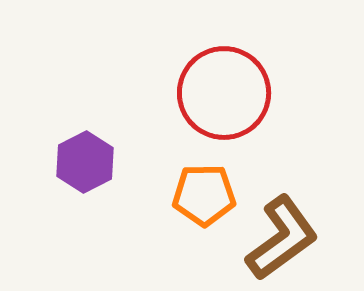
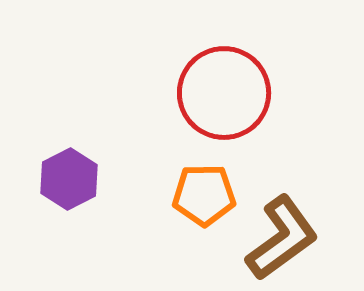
purple hexagon: moved 16 px left, 17 px down
